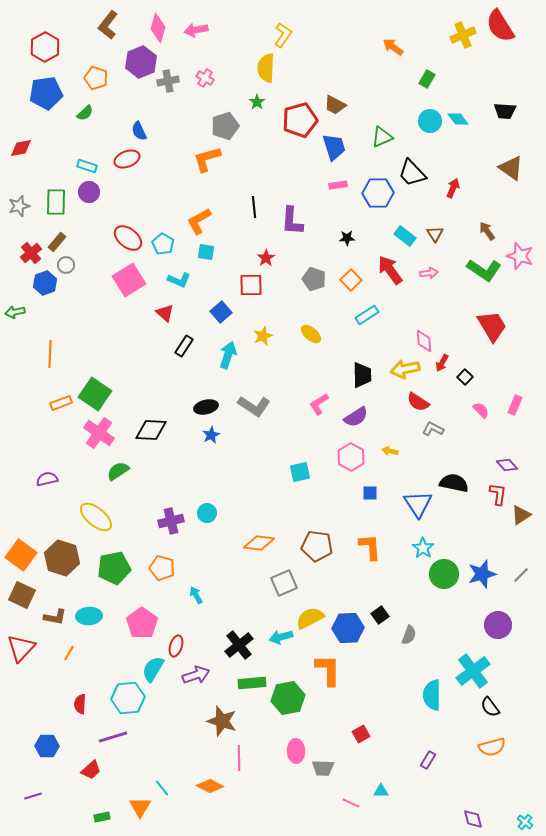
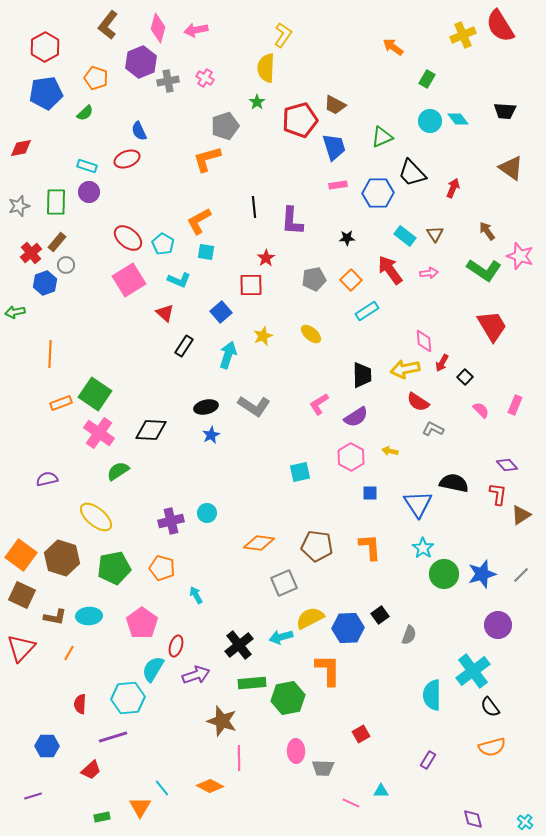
gray pentagon at (314, 279): rotated 30 degrees counterclockwise
cyan rectangle at (367, 315): moved 4 px up
